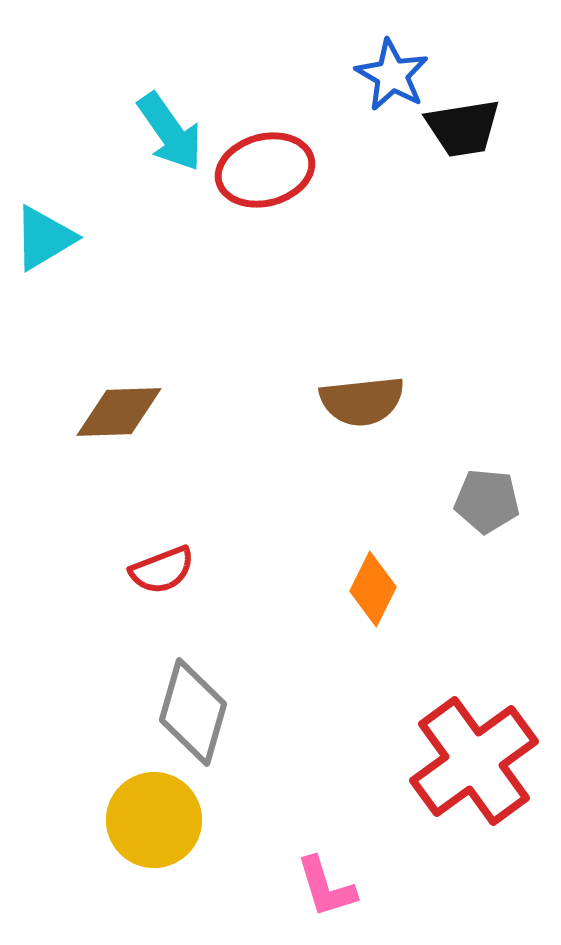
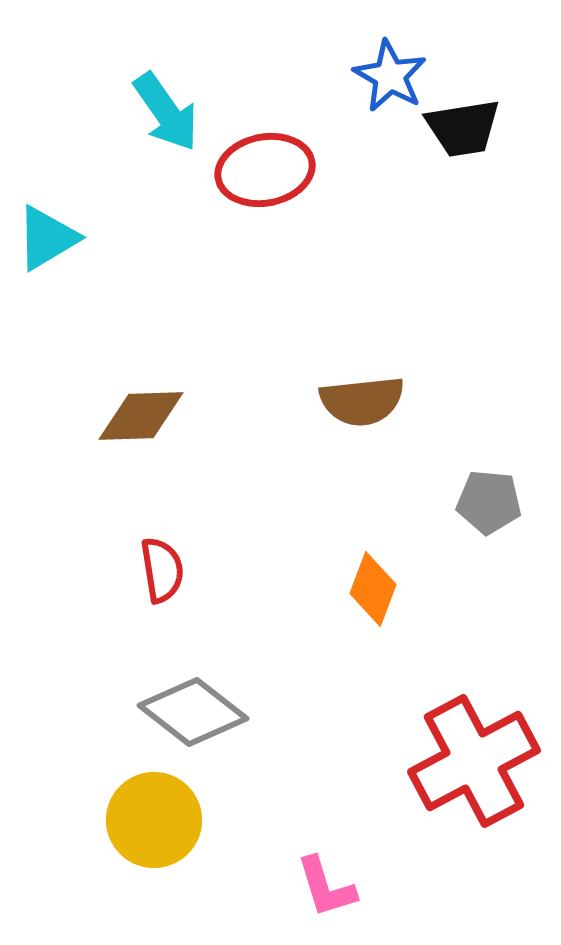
blue star: moved 2 px left, 1 px down
cyan arrow: moved 4 px left, 20 px up
red ellipse: rotated 4 degrees clockwise
cyan triangle: moved 3 px right
brown diamond: moved 22 px right, 4 px down
gray pentagon: moved 2 px right, 1 px down
red semicircle: rotated 78 degrees counterclockwise
orange diamond: rotated 6 degrees counterclockwise
gray diamond: rotated 68 degrees counterclockwise
red cross: rotated 8 degrees clockwise
